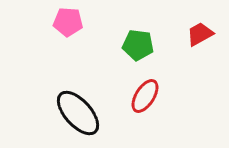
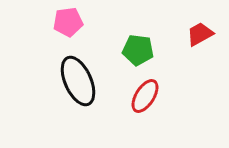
pink pentagon: rotated 12 degrees counterclockwise
green pentagon: moved 5 px down
black ellipse: moved 32 px up; rotated 18 degrees clockwise
